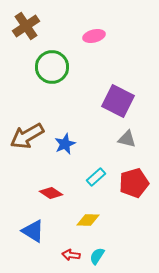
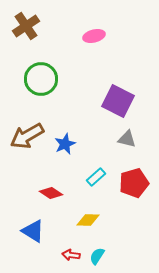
green circle: moved 11 px left, 12 px down
